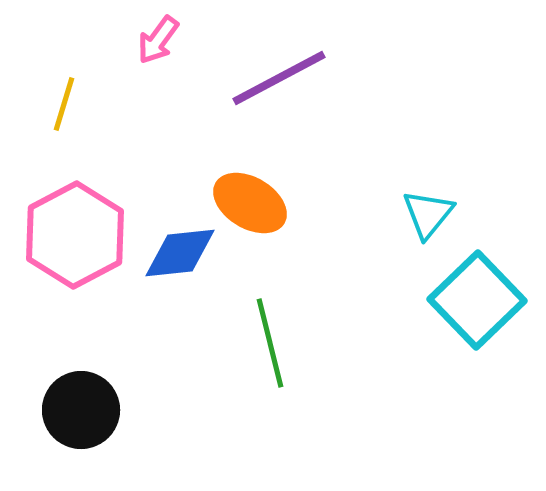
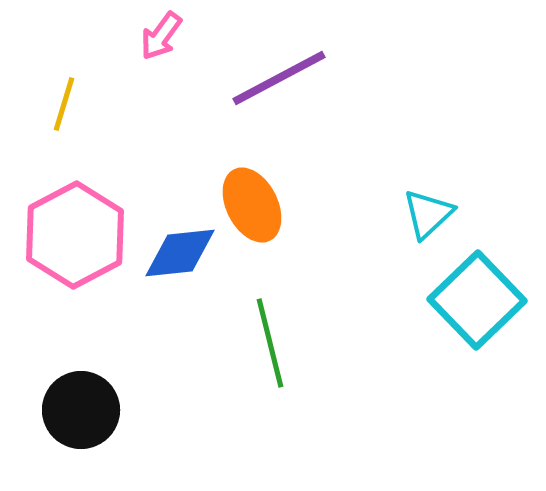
pink arrow: moved 3 px right, 4 px up
orange ellipse: moved 2 px right, 2 px down; rotated 32 degrees clockwise
cyan triangle: rotated 8 degrees clockwise
